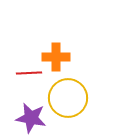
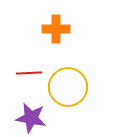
orange cross: moved 28 px up
yellow circle: moved 11 px up
